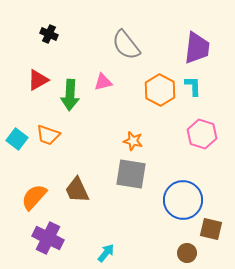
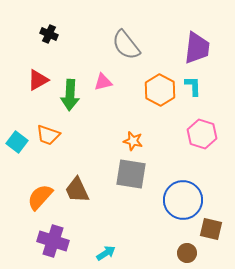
cyan square: moved 3 px down
orange semicircle: moved 6 px right
purple cross: moved 5 px right, 3 px down; rotated 8 degrees counterclockwise
cyan arrow: rotated 18 degrees clockwise
